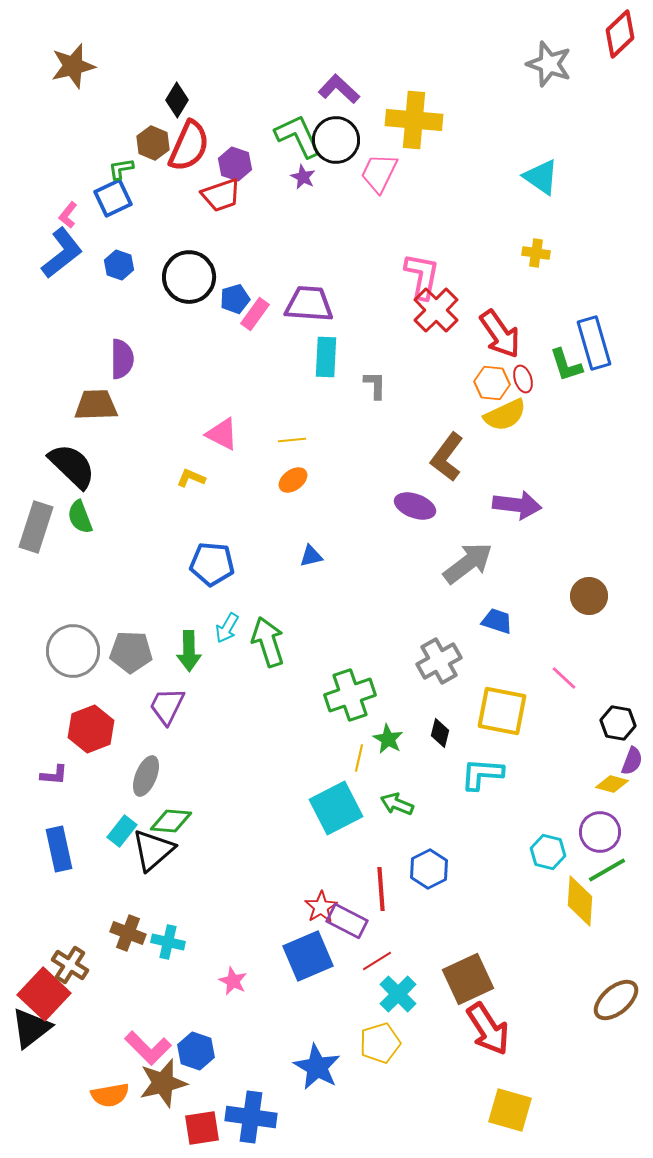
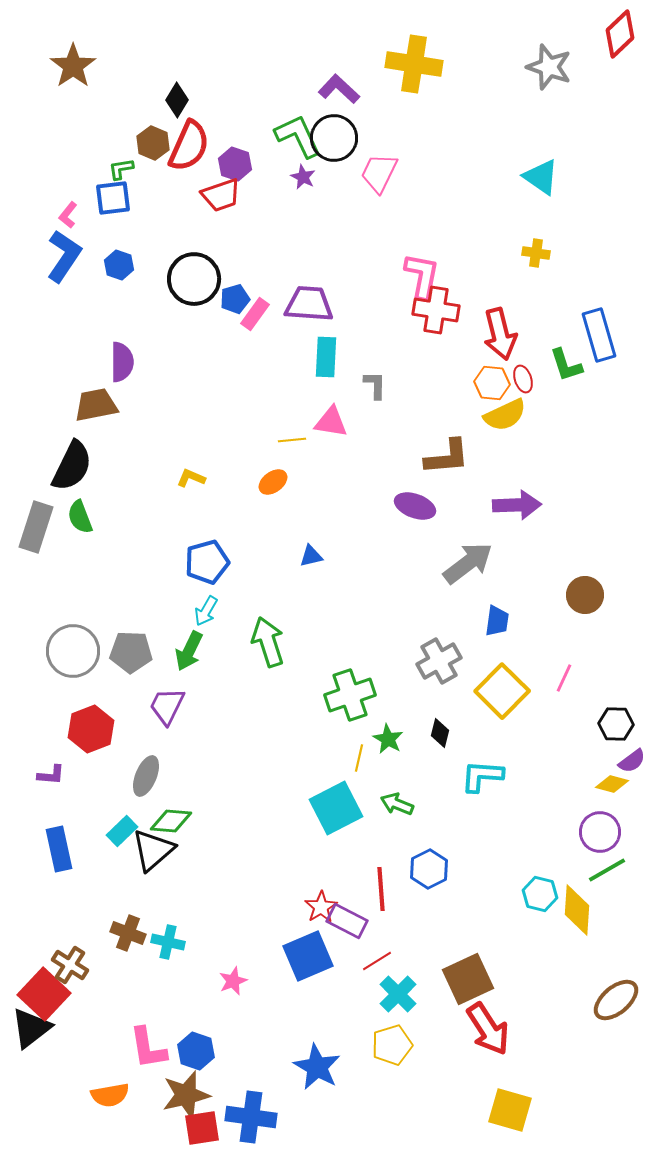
gray star at (549, 64): moved 3 px down
brown star at (73, 66): rotated 21 degrees counterclockwise
yellow cross at (414, 120): moved 56 px up; rotated 4 degrees clockwise
black circle at (336, 140): moved 2 px left, 2 px up
blue square at (113, 198): rotated 18 degrees clockwise
blue L-shape at (62, 253): moved 2 px right, 3 px down; rotated 18 degrees counterclockwise
black circle at (189, 277): moved 5 px right, 2 px down
red cross at (436, 310): rotated 36 degrees counterclockwise
red arrow at (500, 334): rotated 21 degrees clockwise
blue rectangle at (594, 343): moved 5 px right, 8 px up
purple semicircle at (122, 359): moved 3 px down
brown trapezoid at (96, 405): rotated 9 degrees counterclockwise
pink triangle at (222, 434): moved 109 px right, 12 px up; rotated 18 degrees counterclockwise
brown L-shape at (447, 457): rotated 132 degrees counterclockwise
black semicircle at (72, 466): rotated 72 degrees clockwise
orange ellipse at (293, 480): moved 20 px left, 2 px down
purple arrow at (517, 505): rotated 9 degrees counterclockwise
blue pentagon at (212, 564): moved 5 px left, 2 px up; rotated 21 degrees counterclockwise
brown circle at (589, 596): moved 4 px left, 1 px up
blue trapezoid at (497, 621): rotated 80 degrees clockwise
cyan arrow at (227, 628): moved 21 px left, 17 px up
green arrow at (189, 651): rotated 27 degrees clockwise
pink line at (564, 678): rotated 72 degrees clockwise
yellow square at (502, 711): moved 20 px up; rotated 34 degrees clockwise
black hexagon at (618, 723): moved 2 px left, 1 px down; rotated 8 degrees counterclockwise
purple semicircle at (632, 761): rotated 32 degrees clockwise
cyan L-shape at (482, 774): moved 2 px down
purple L-shape at (54, 775): moved 3 px left
cyan rectangle at (122, 831): rotated 8 degrees clockwise
cyan hexagon at (548, 852): moved 8 px left, 42 px down
yellow diamond at (580, 901): moved 3 px left, 9 px down
pink star at (233, 981): rotated 24 degrees clockwise
yellow pentagon at (380, 1043): moved 12 px right, 2 px down
pink L-shape at (148, 1048): rotated 36 degrees clockwise
brown star at (163, 1083): moved 23 px right, 12 px down
